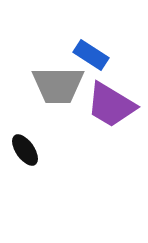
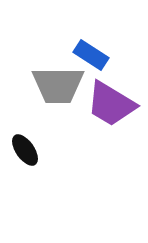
purple trapezoid: moved 1 px up
